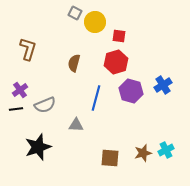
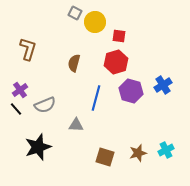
black line: rotated 56 degrees clockwise
brown star: moved 5 px left
brown square: moved 5 px left, 1 px up; rotated 12 degrees clockwise
